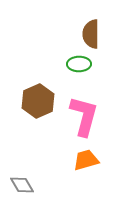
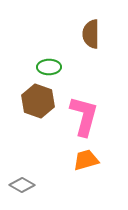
green ellipse: moved 30 px left, 3 px down
brown hexagon: rotated 16 degrees counterclockwise
gray diamond: rotated 30 degrees counterclockwise
